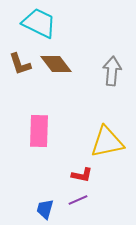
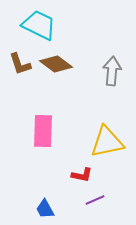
cyan trapezoid: moved 2 px down
brown diamond: rotated 16 degrees counterclockwise
pink rectangle: moved 4 px right
purple line: moved 17 px right
blue trapezoid: rotated 45 degrees counterclockwise
